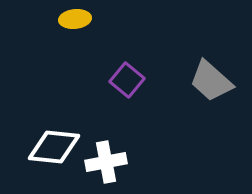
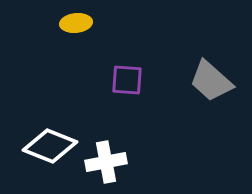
yellow ellipse: moved 1 px right, 4 px down
purple square: rotated 36 degrees counterclockwise
white diamond: moved 4 px left, 1 px up; rotated 16 degrees clockwise
